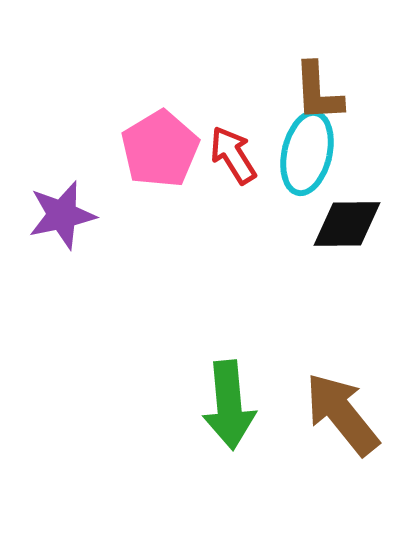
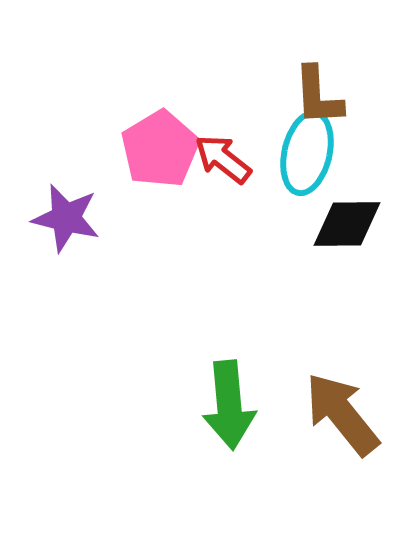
brown L-shape: moved 4 px down
red arrow: moved 10 px left, 4 px down; rotated 20 degrees counterclockwise
purple star: moved 4 px right, 3 px down; rotated 26 degrees clockwise
